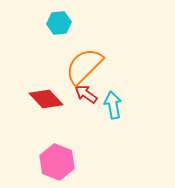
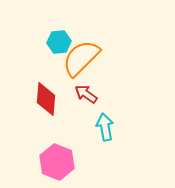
cyan hexagon: moved 19 px down
orange semicircle: moved 3 px left, 8 px up
red diamond: rotated 48 degrees clockwise
cyan arrow: moved 8 px left, 22 px down
